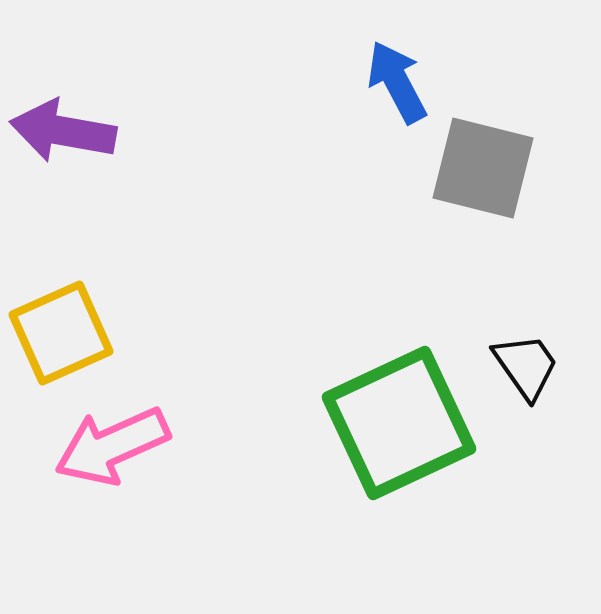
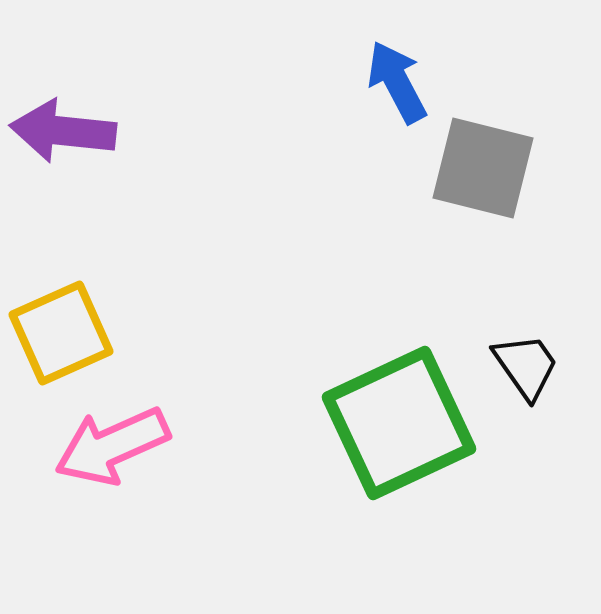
purple arrow: rotated 4 degrees counterclockwise
